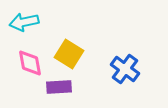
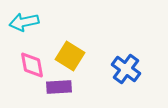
yellow square: moved 1 px right, 2 px down
pink diamond: moved 2 px right, 2 px down
blue cross: moved 1 px right
